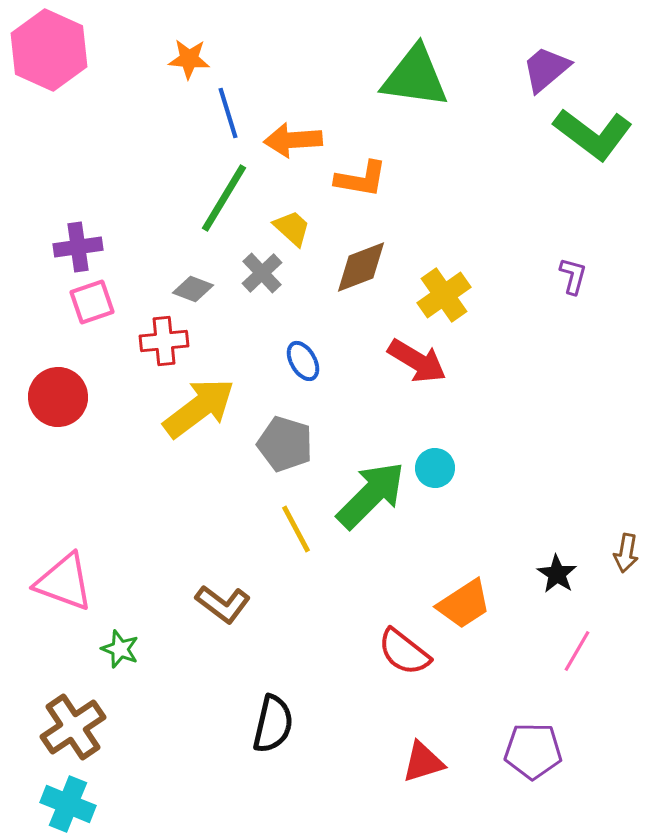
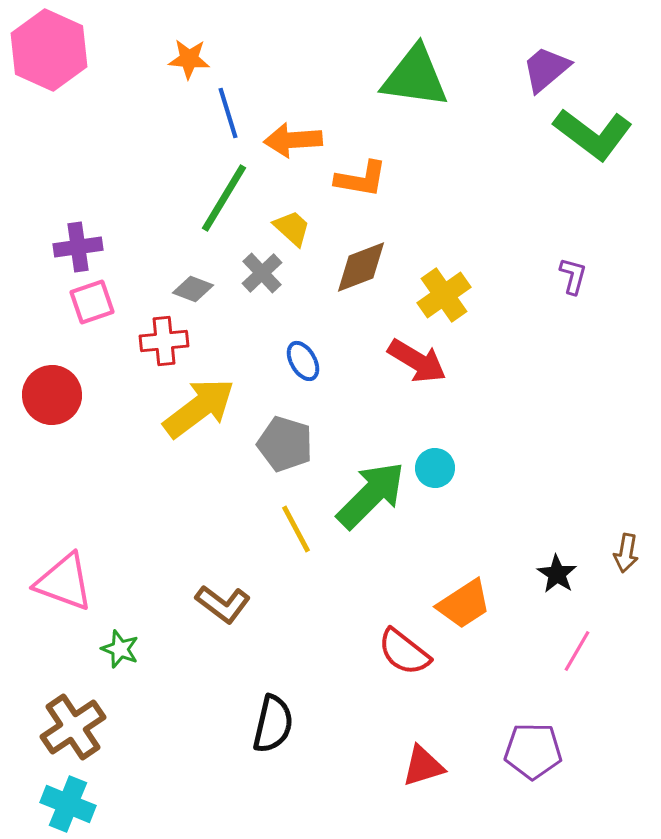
red circle: moved 6 px left, 2 px up
red triangle: moved 4 px down
